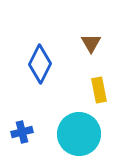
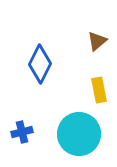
brown triangle: moved 6 px right, 2 px up; rotated 20 degrees clockwise
